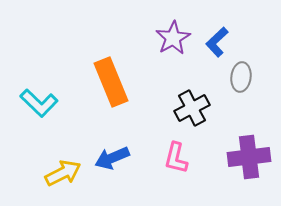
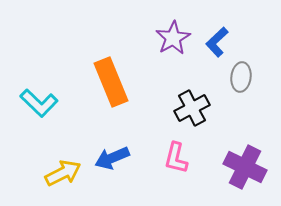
purple cross: moved 4 px left, 10 px down; rotated 33 degrees clockwise
